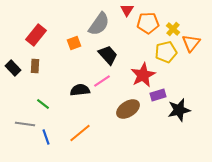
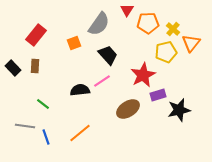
gray line: moved 2 px down
